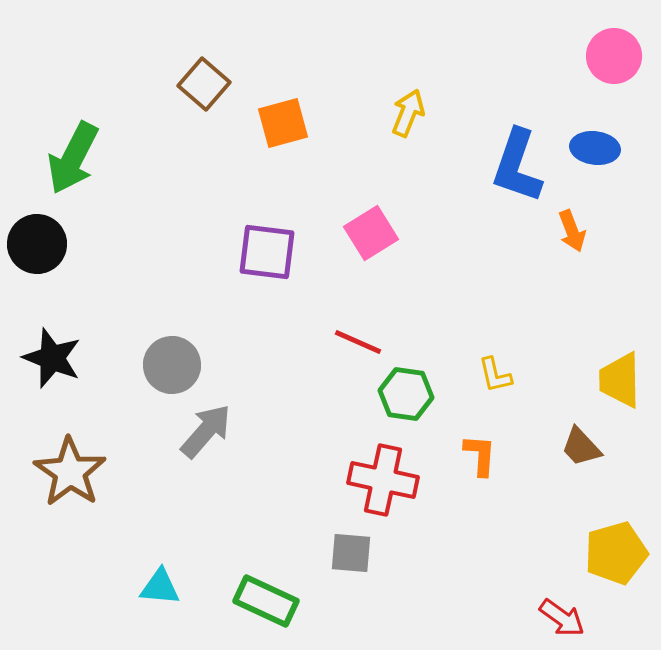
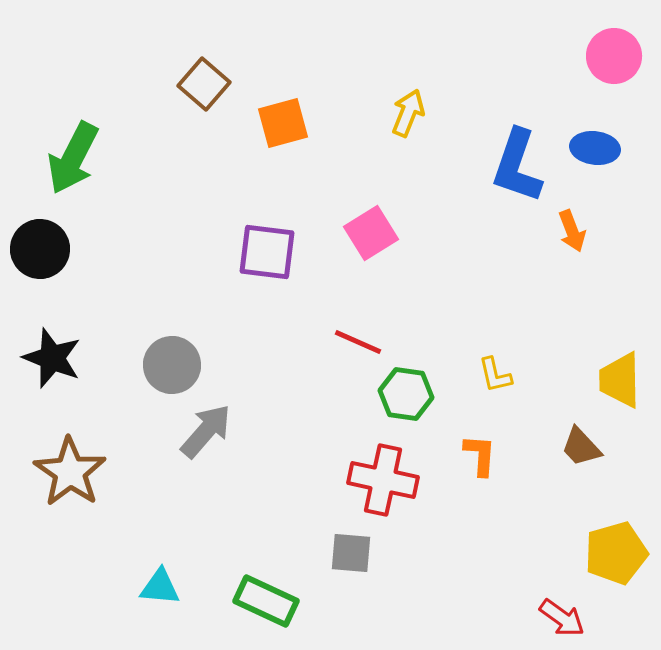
black circle: moved 3 px right, 5 px down
